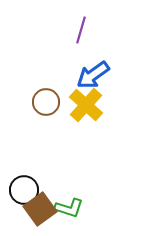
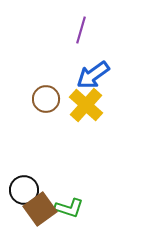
brown circle: moved 3 px up
